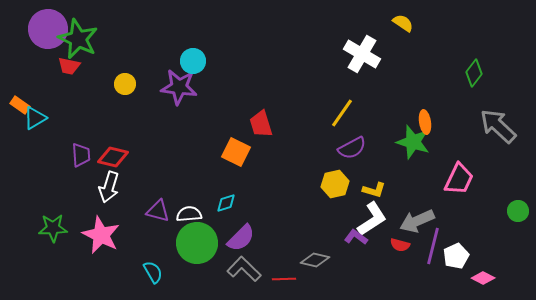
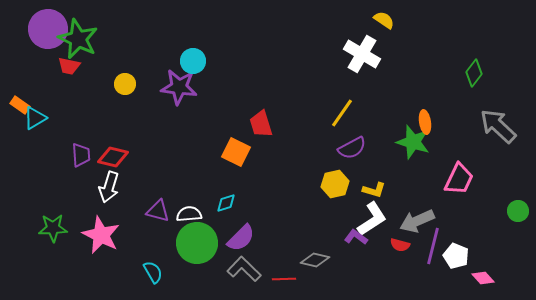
yellow semicircle at (403, 23): moved 19 px left, 3 px up
white pentagon at (456, 256): rotated 25 degrees counterclockwise
pink diamond at (483, 278): rotated 20 degrees clockwise
